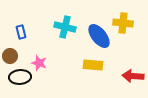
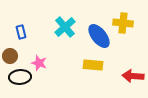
cyan cross: rotated 35 degrees clockwise
